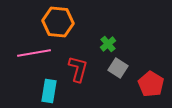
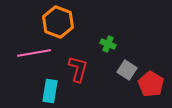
orange hexagon: rotated 16 degrees clockwise
green cross: rotated 28 degrees counterclockwise
gray square: moved 9 px right, 2 px down
cyan rectangle: moved 1 px right
